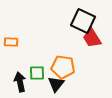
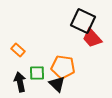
red trapezoid: rotated 10 degrees counterclockwise
orange rectangle: moved 7 px right, 8 px down; rotated 40 degrees clockwise
black triangle: moved 1 px right; rotated 24 degrees counterclockwise
